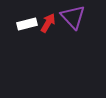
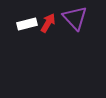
purple triangle: moved 2 px right, 1 px down
